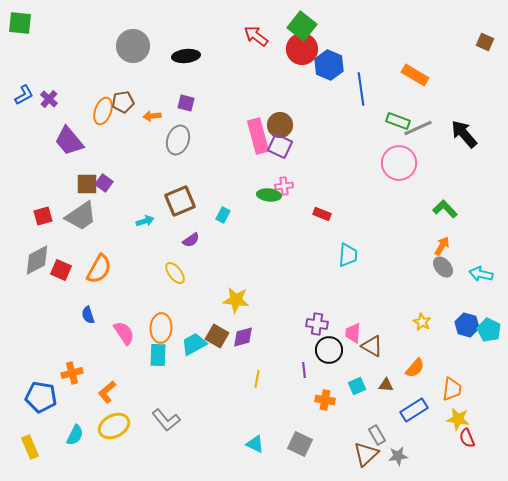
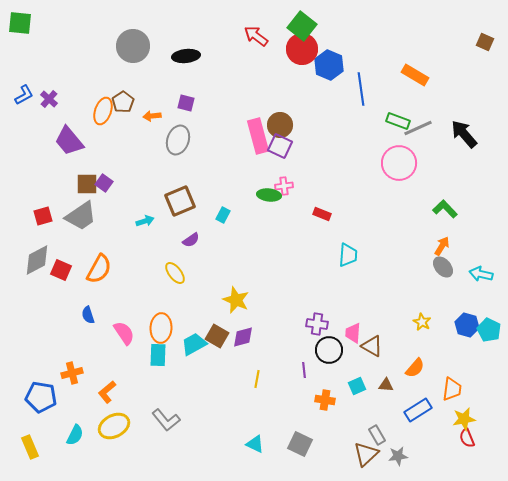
brown pentagon at (123, 102): rotated 25 degrees counterclockwise
yellow star at (236, 300): rotated 16 degrees clockwise
blue rectangle at (414, 410): moved 4 px right
yellow star at (458, 419): moved 6 px right; rotated 20 degrees counterclockwise
